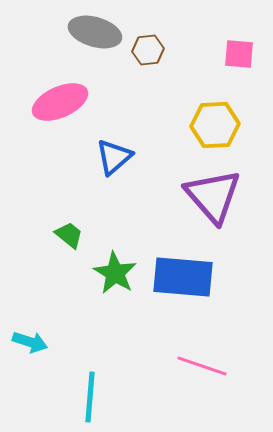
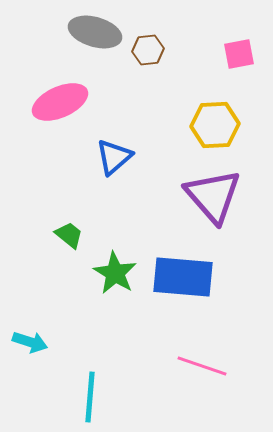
pink square: rotated 16 degrees counterclockwise
